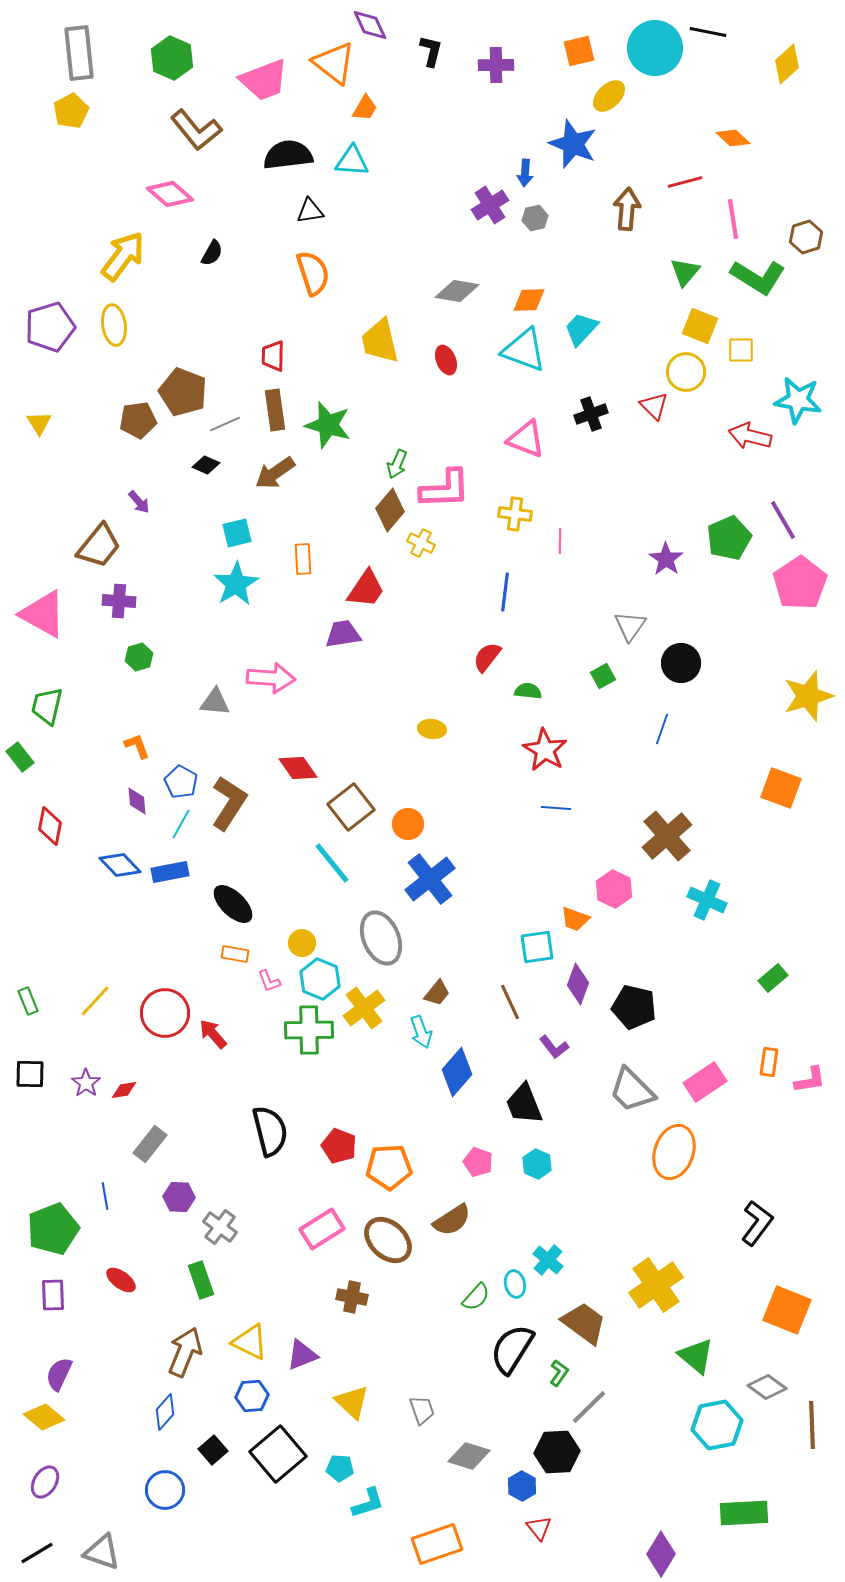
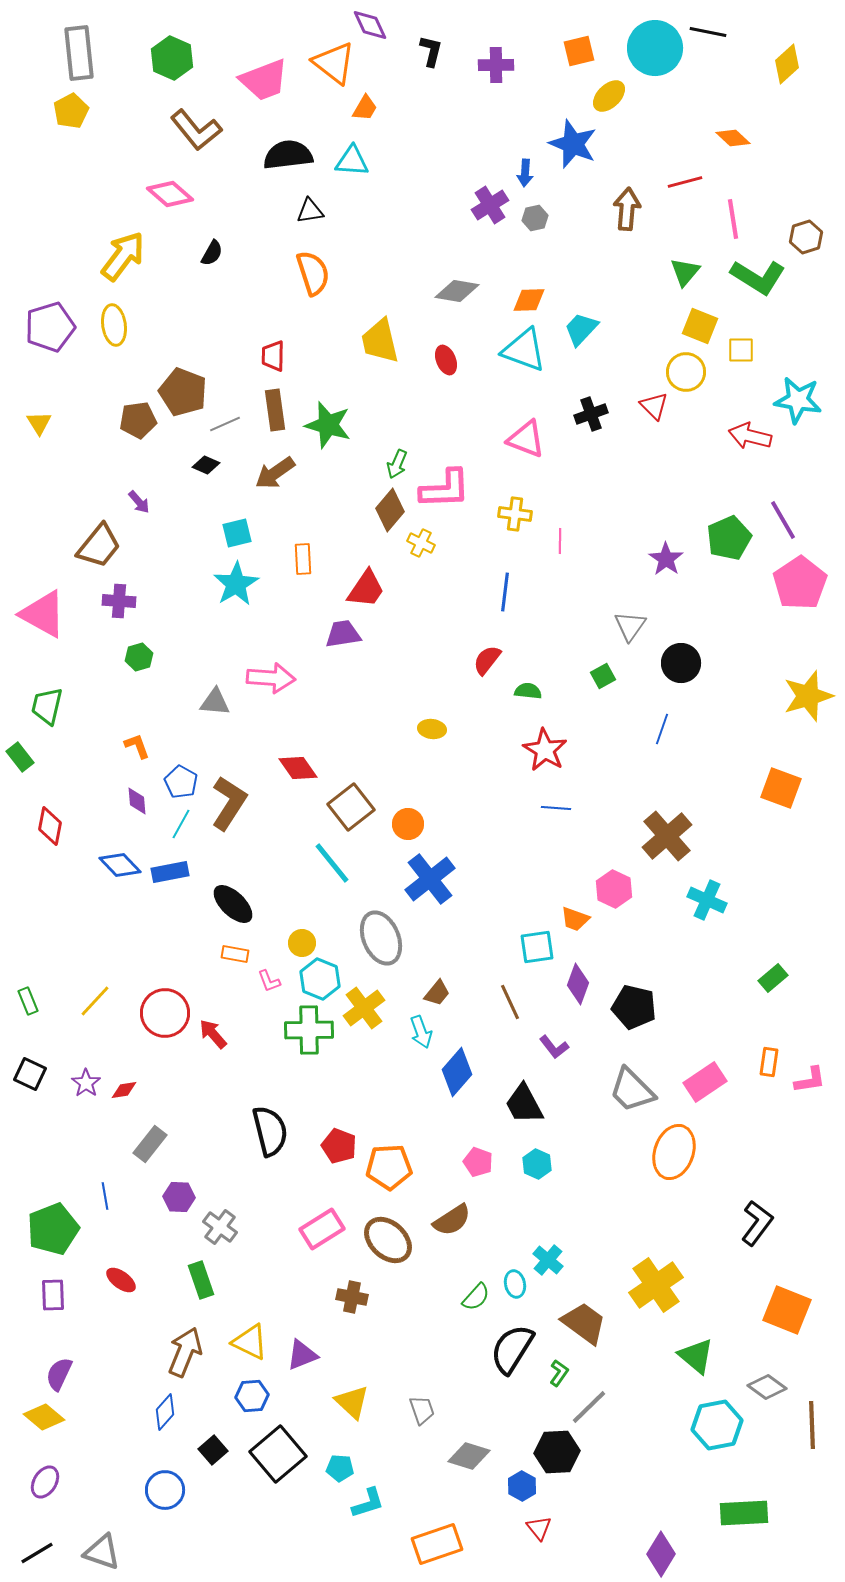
red semicircle at (487, 657): moved 3 px down
black square at (30, 1074): rotated 24 degrees clockwise
black trapezoid at (524, 1104): rotated 6 degrees counterclockwise
